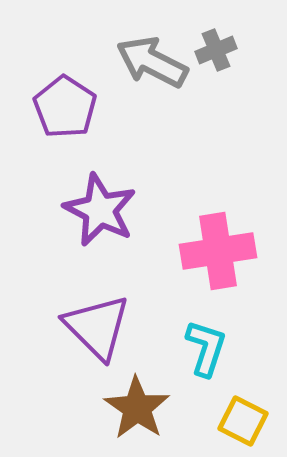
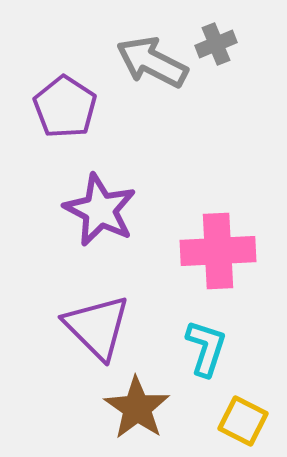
gray cross: moved 6 px up
pink cross: rotated 6 degrees clockwise
